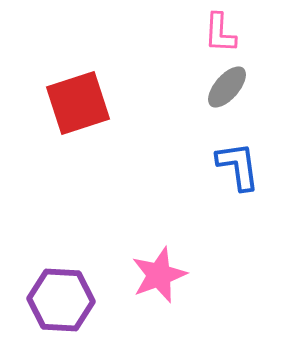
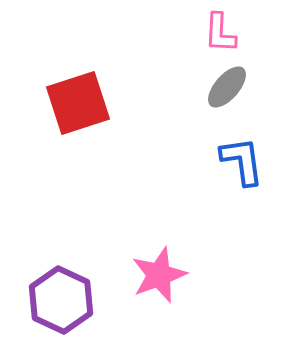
blue L-shape: moved 4 px right, 5 px up
purple hexagon: rotated 22 degrees clockwise
